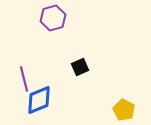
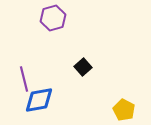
black square: moved 3 px right; rotated 18 degrees counterclockwise
blue diamond: rotated 12 degrees clockwise
